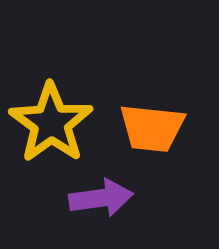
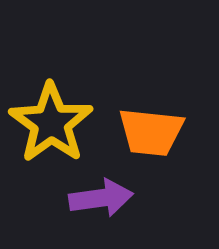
orange trapezoid: moved 1 px left, 4 px down
